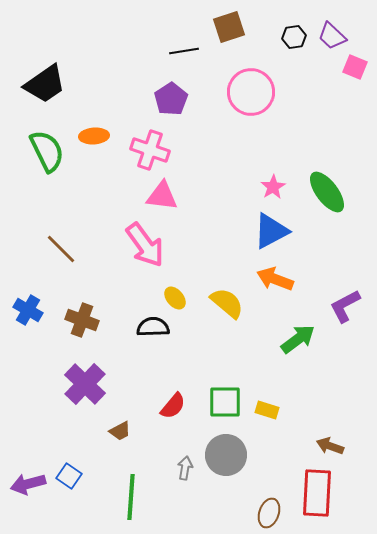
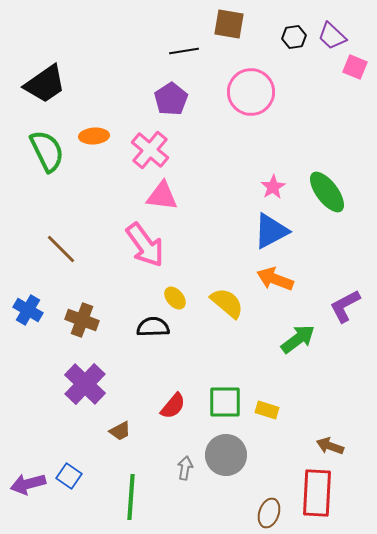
brown square: moved 3 px up; rotated 28 degrees clockwise
pink cross: rotated 21 degrees clockwise
